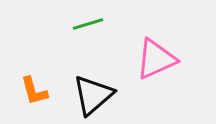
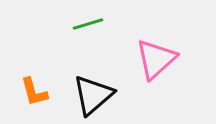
pink triangle: rotated 18 degrees counterclockwise
orange L-shape: moved 1 px down
